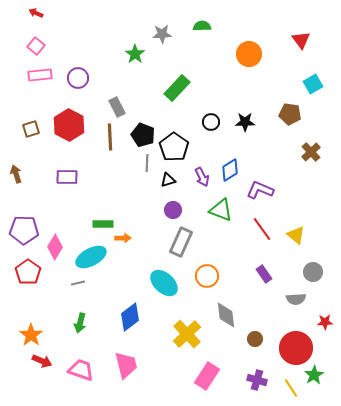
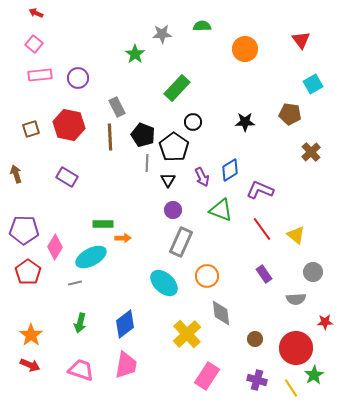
pink square at (36, 46): moved 2 px left, 2 px up
orange circle at (249, 54): moved 4 px left, 5 px up
black circle at (211, 122): moved 18 px left
red hexagon at (69, 125): rotated 16 degrees counterclockwise
purple rectangle at (67, 177): rotated 30 degrees clockwise
black triangle at (168, 180): rotated 42 degrees counterclockwise
gray line at (78, 283): moved 3 px left
gray diamond at (226, 315): moved 5 px left, 2 px up
blue diamond at (130, 317): moved 5 px left, 7 px down
red arrow at (42, 361): moved 12 px left, 4 px down
pink trapezoid at (126, 365): rotated 24 degrees clockwise
